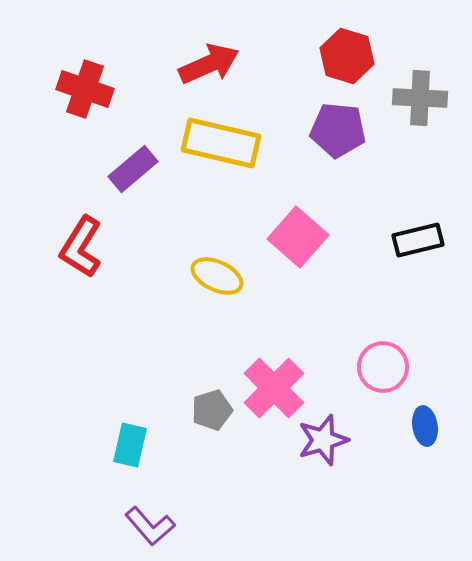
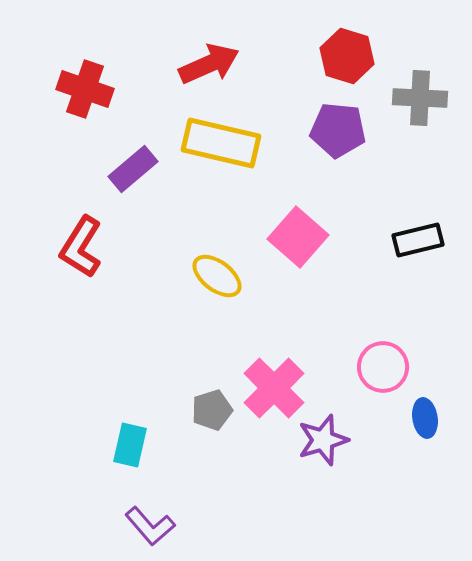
yellow ellipse: rotated 12 degrees clockwise
blue ellipse: moved 8 px up
